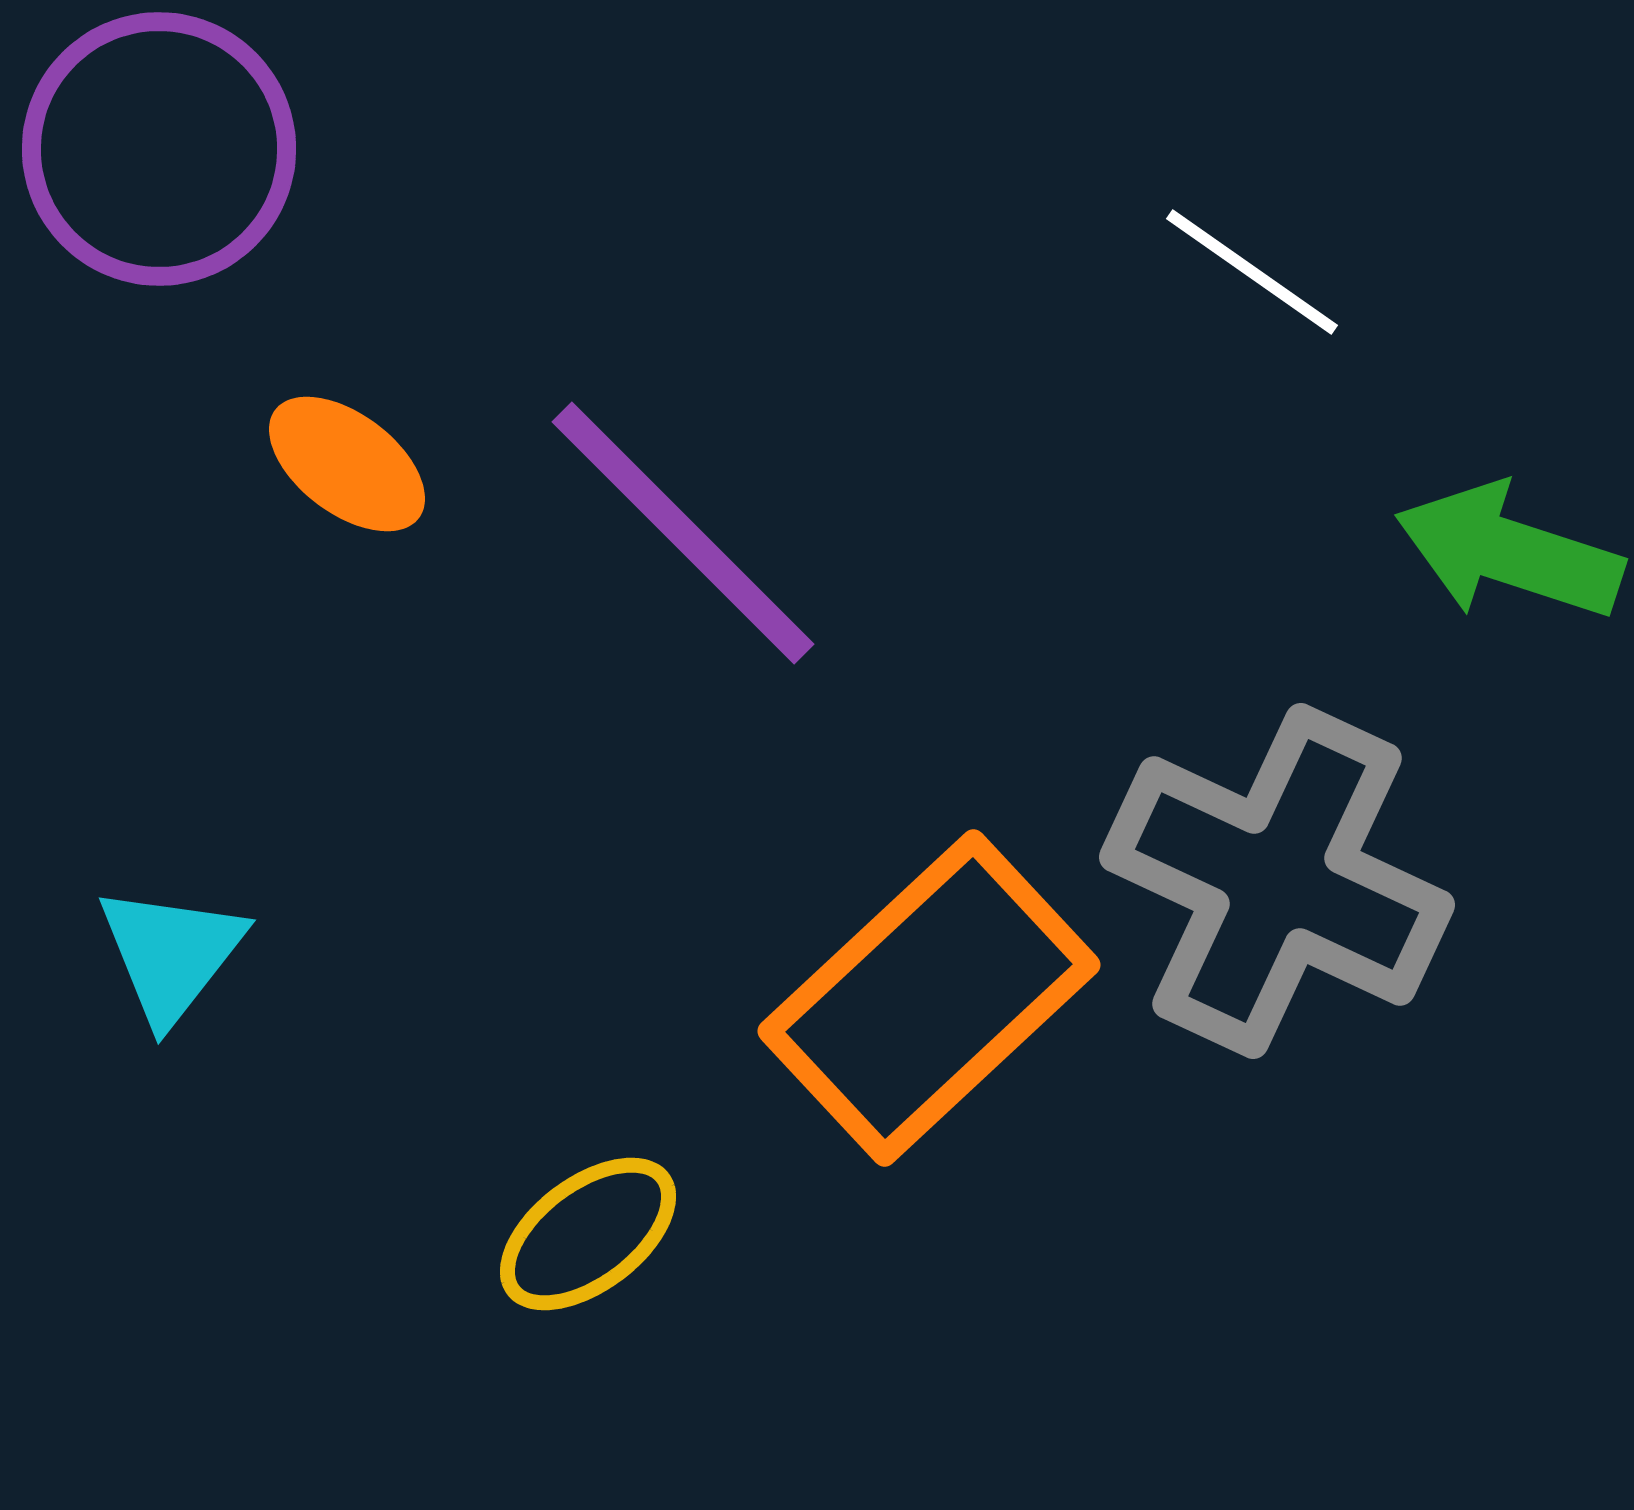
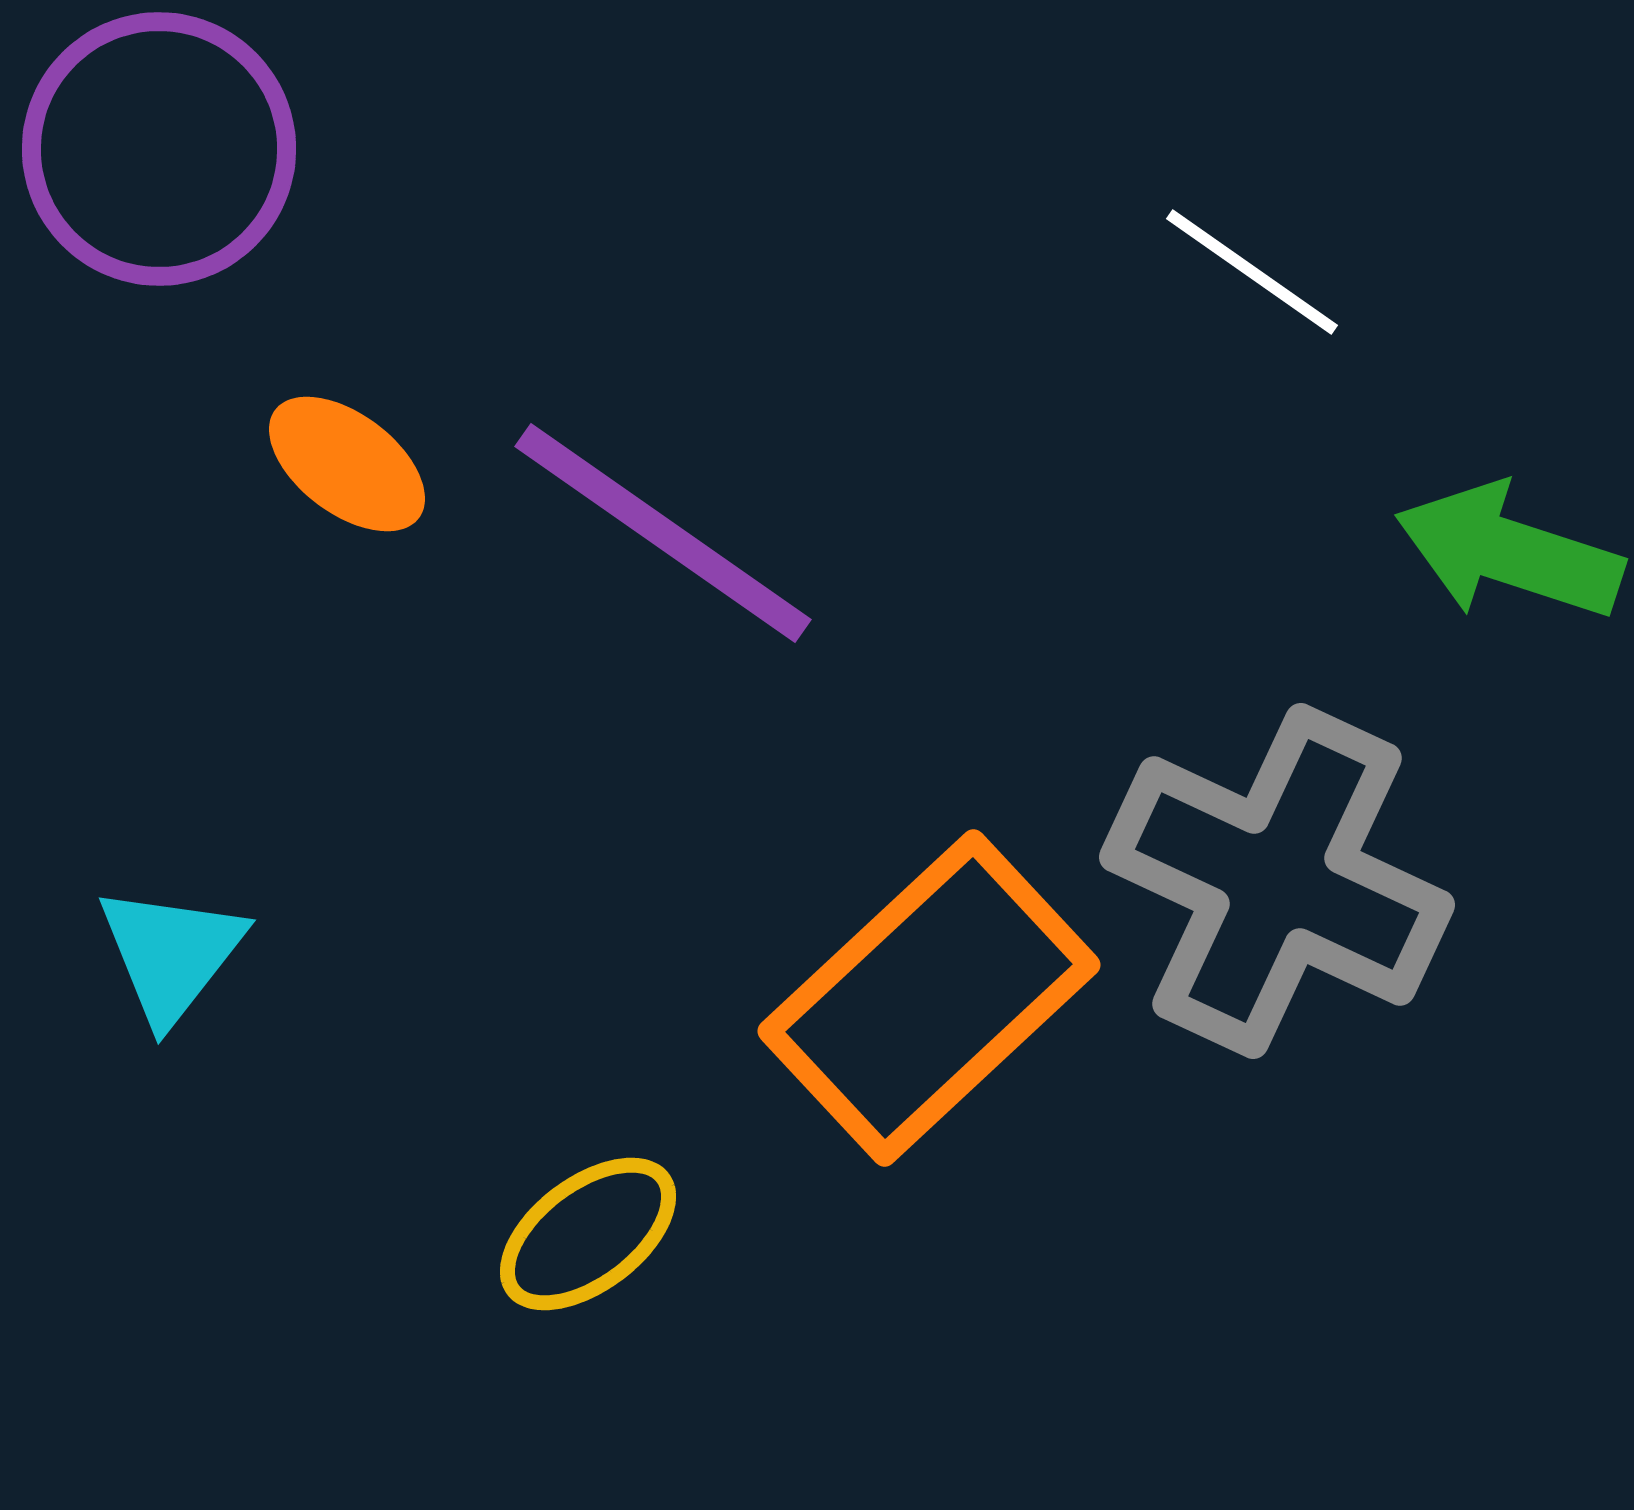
purple line: moved 20 px left; rotated 10 degrees counterclockwise
